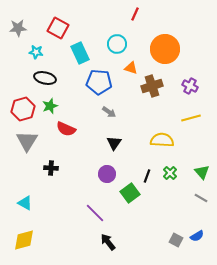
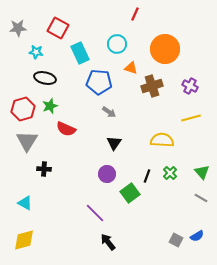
black cross: moved 7 px left, 1 px down
